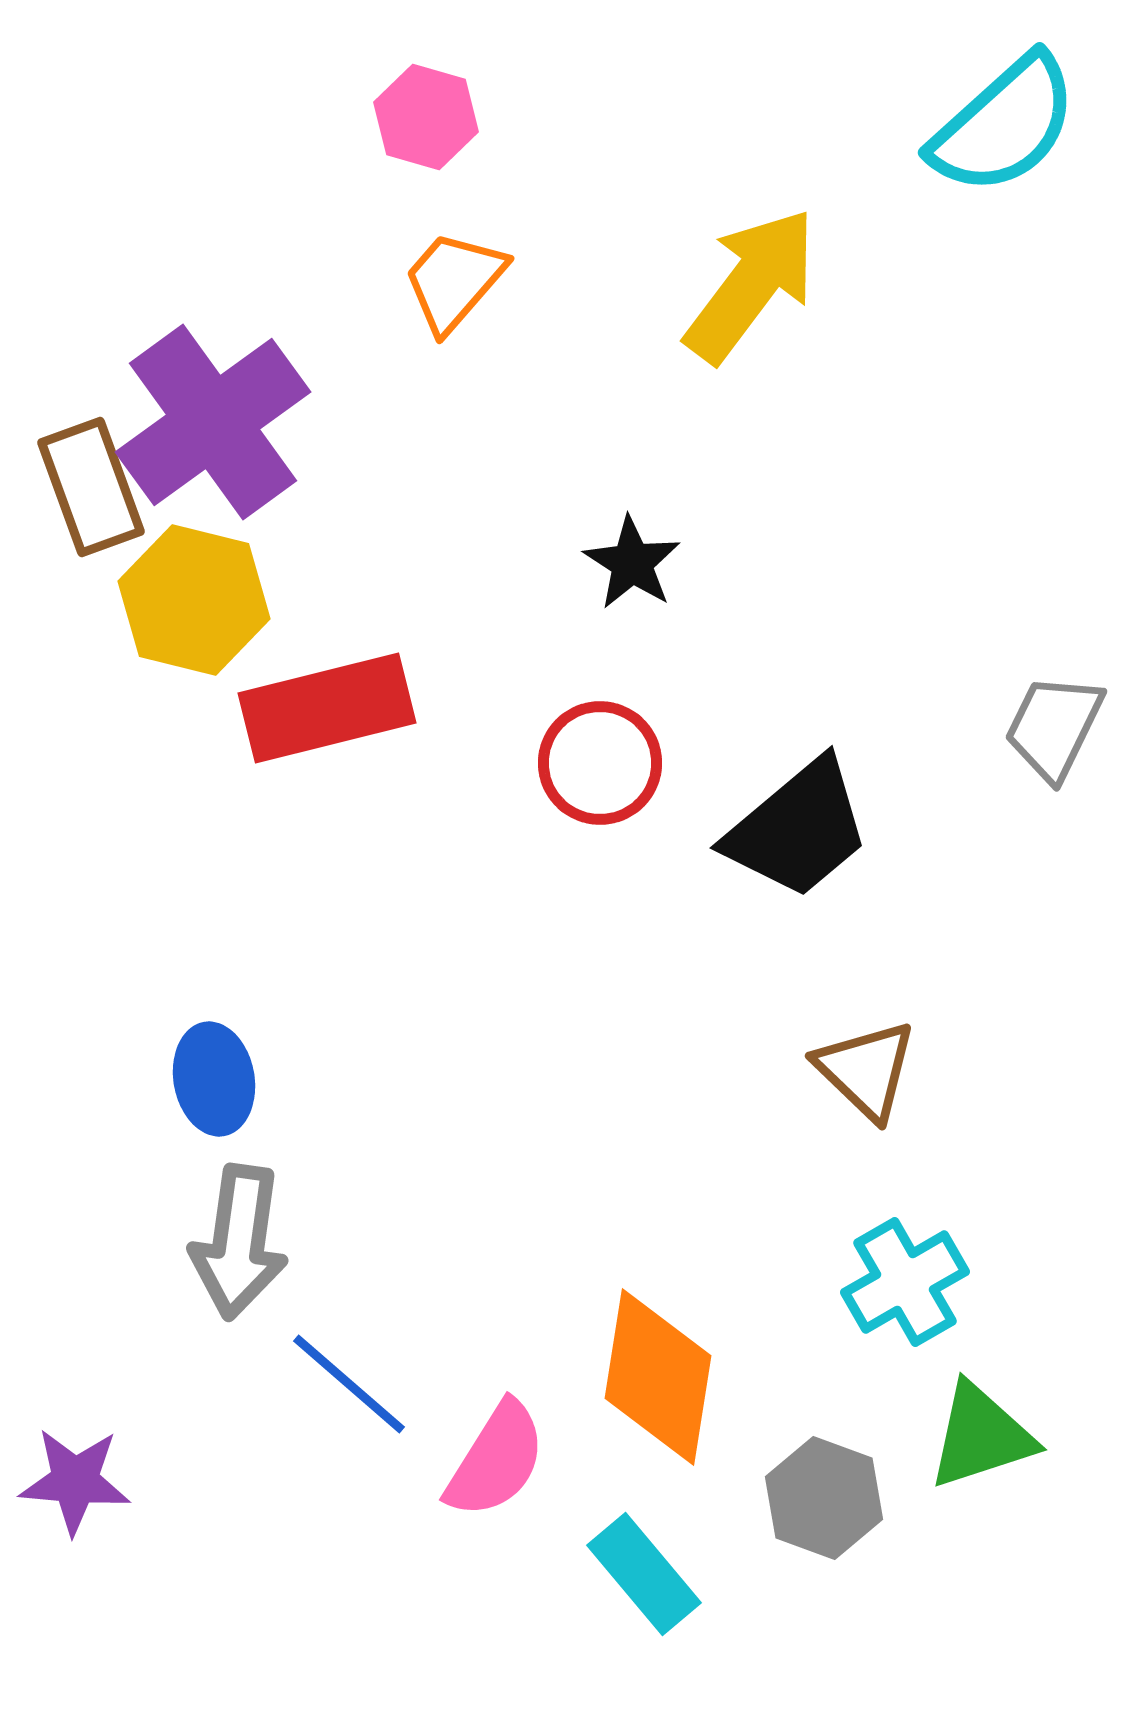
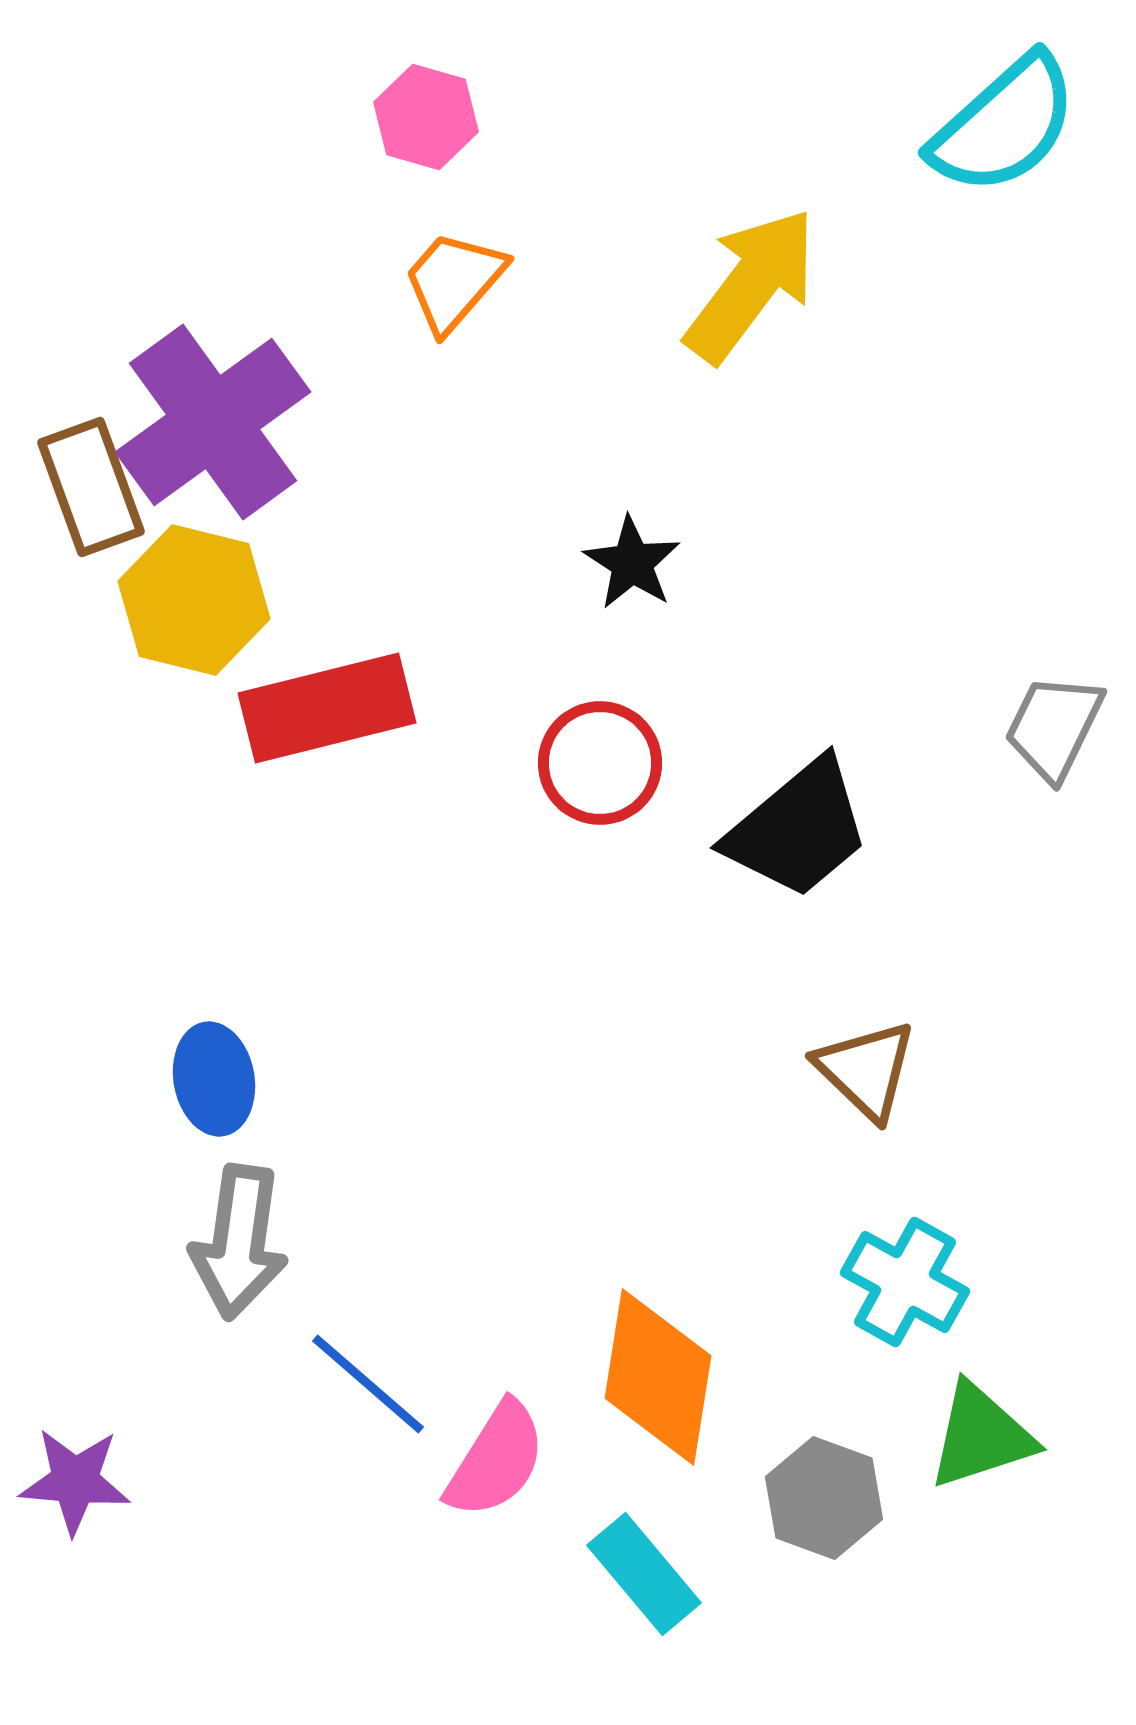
cyan cross: rotated 31 degrees counterclockwise
blue line: moved 19 px right
